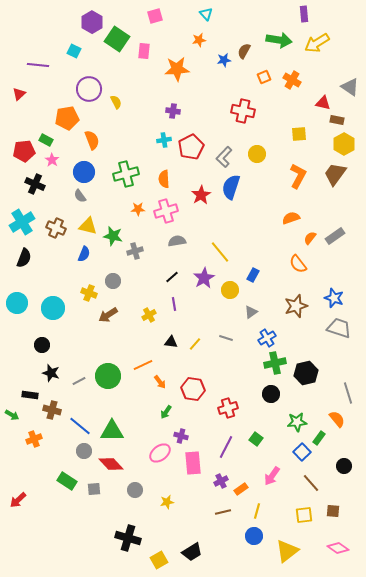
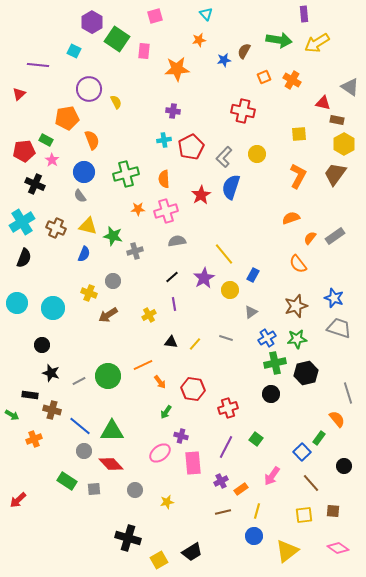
yellow line at (220, 252): moved 4 px right, 2 px down
green star at (297, 422): moved 83 px up
